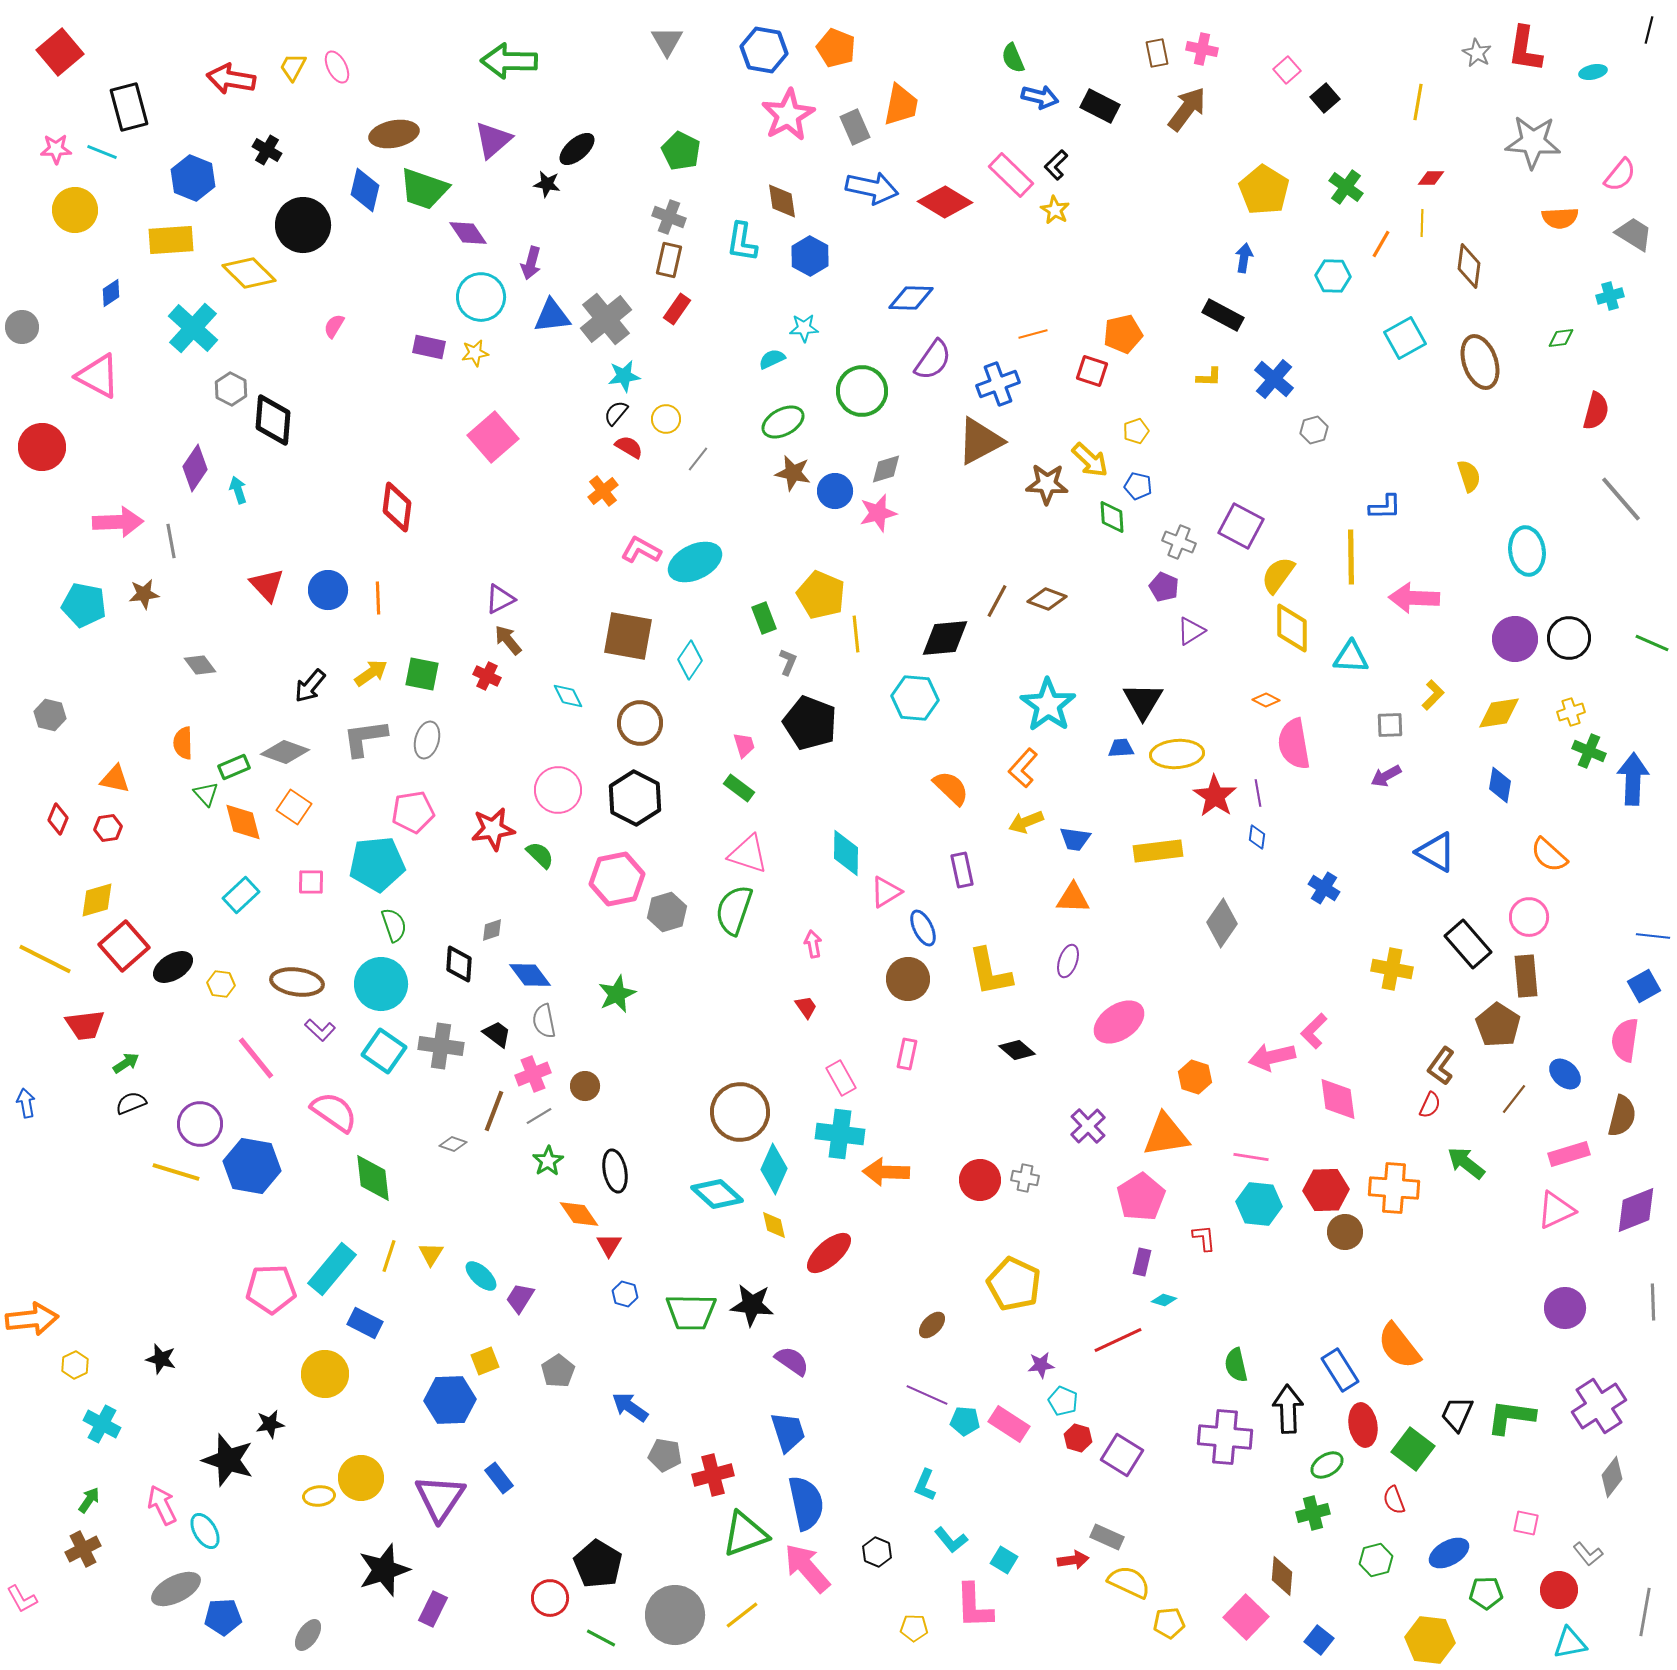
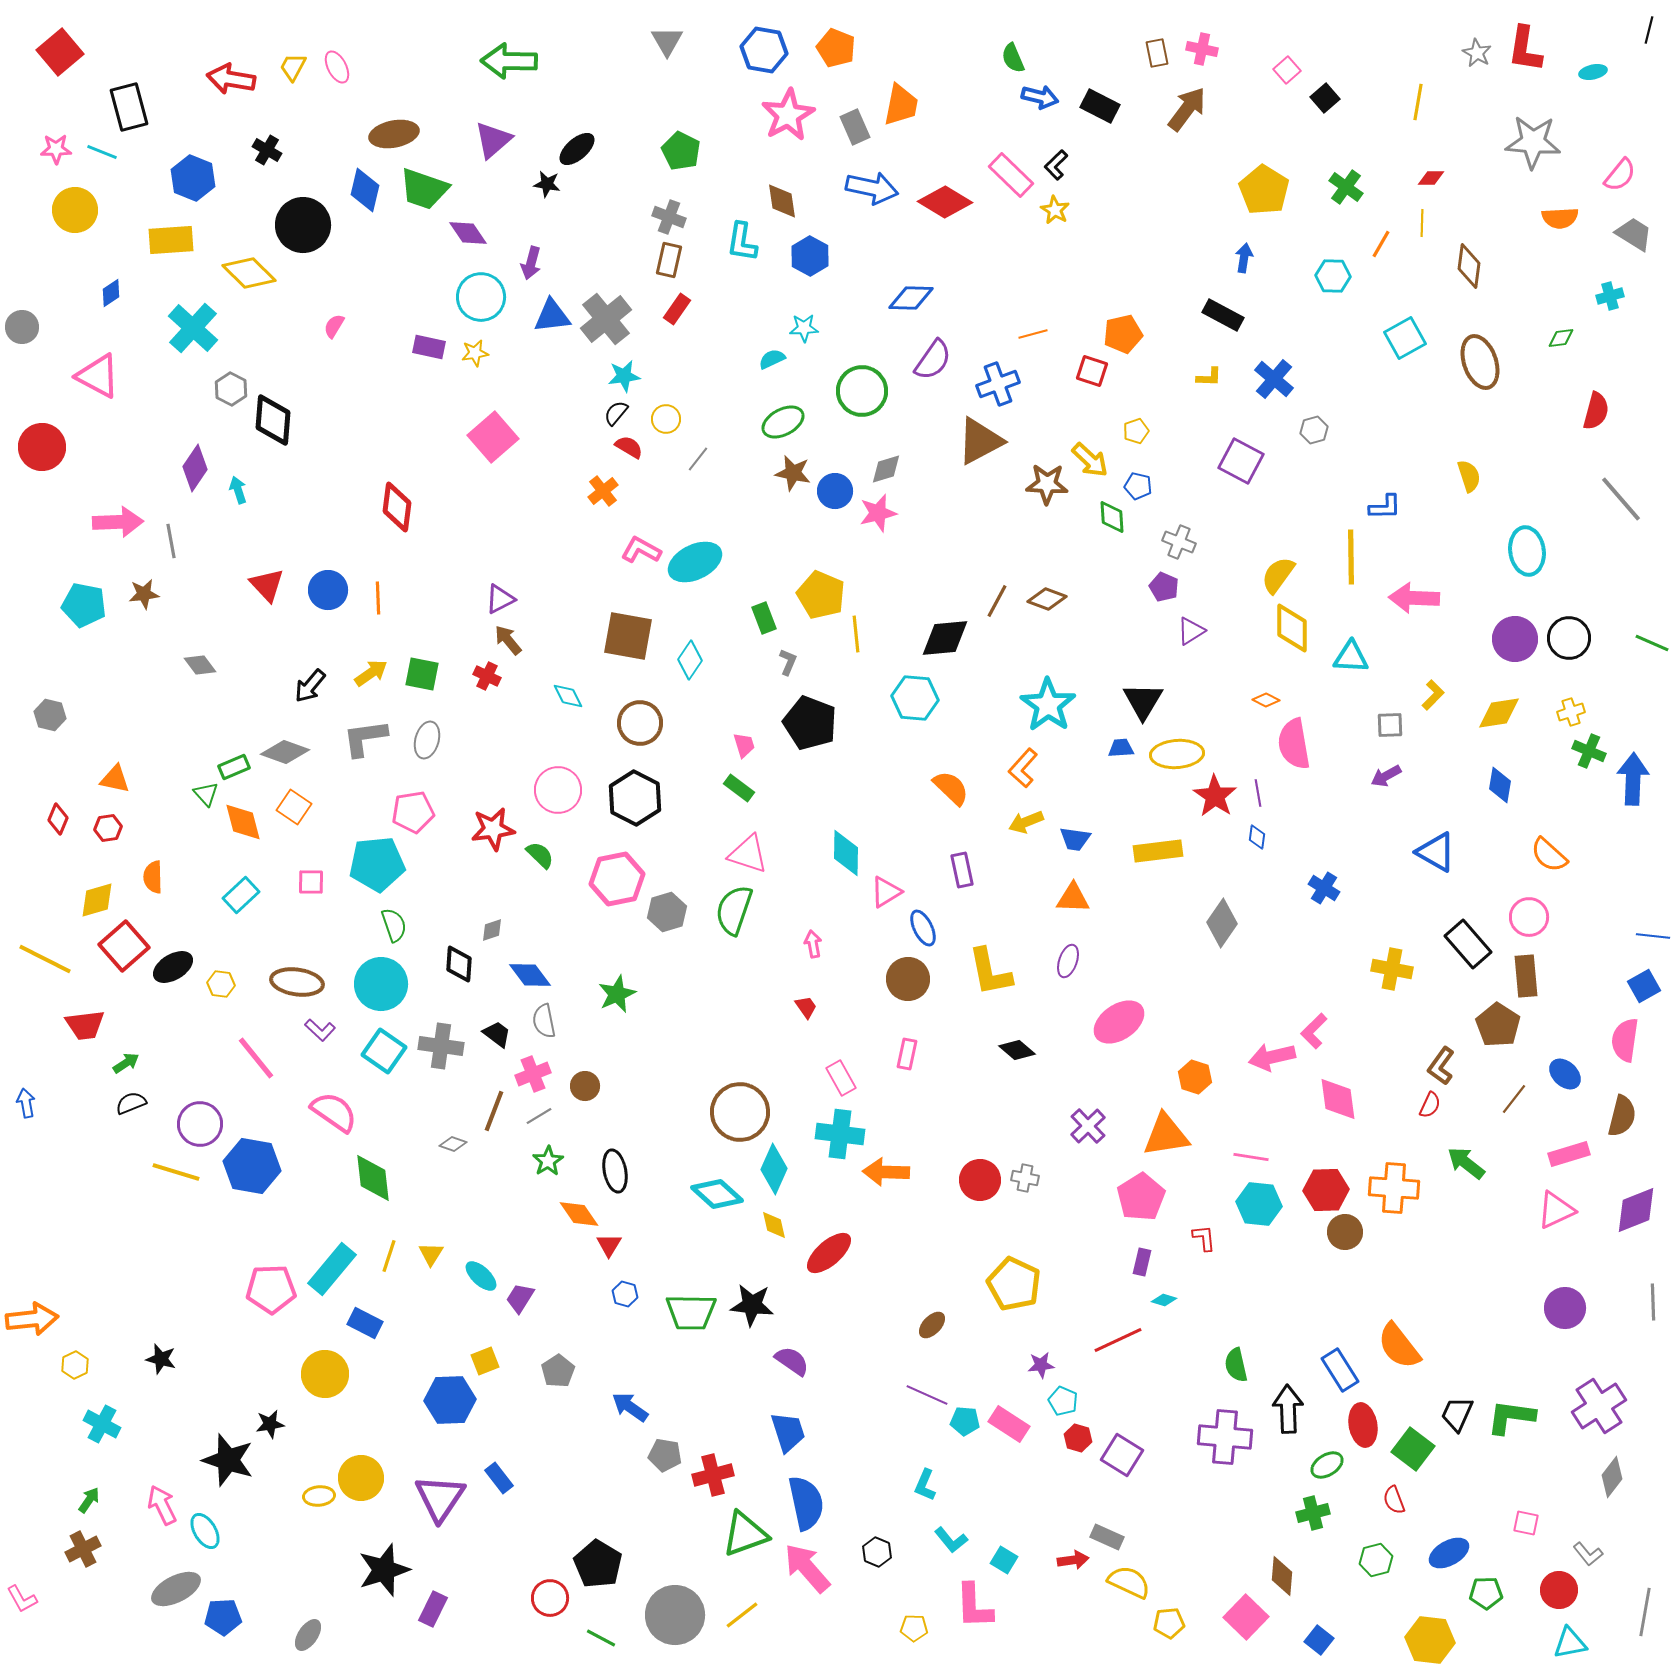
purple square at (1241, 526): moved 65 px up
orange semicircle at (183, 743): moved 30 px left, 134 px down
